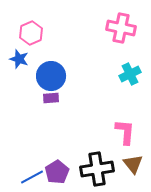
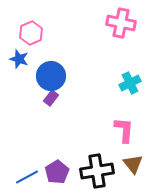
pink cross: moved 5 px up
cyan cross: moved 9 px down
purple rectangle: rotated 49 degrees counterclockwise
pink L-shape: moved 1 px left, 2 px up
black cross: moved 2 px down
blue line: moved 5 px left
